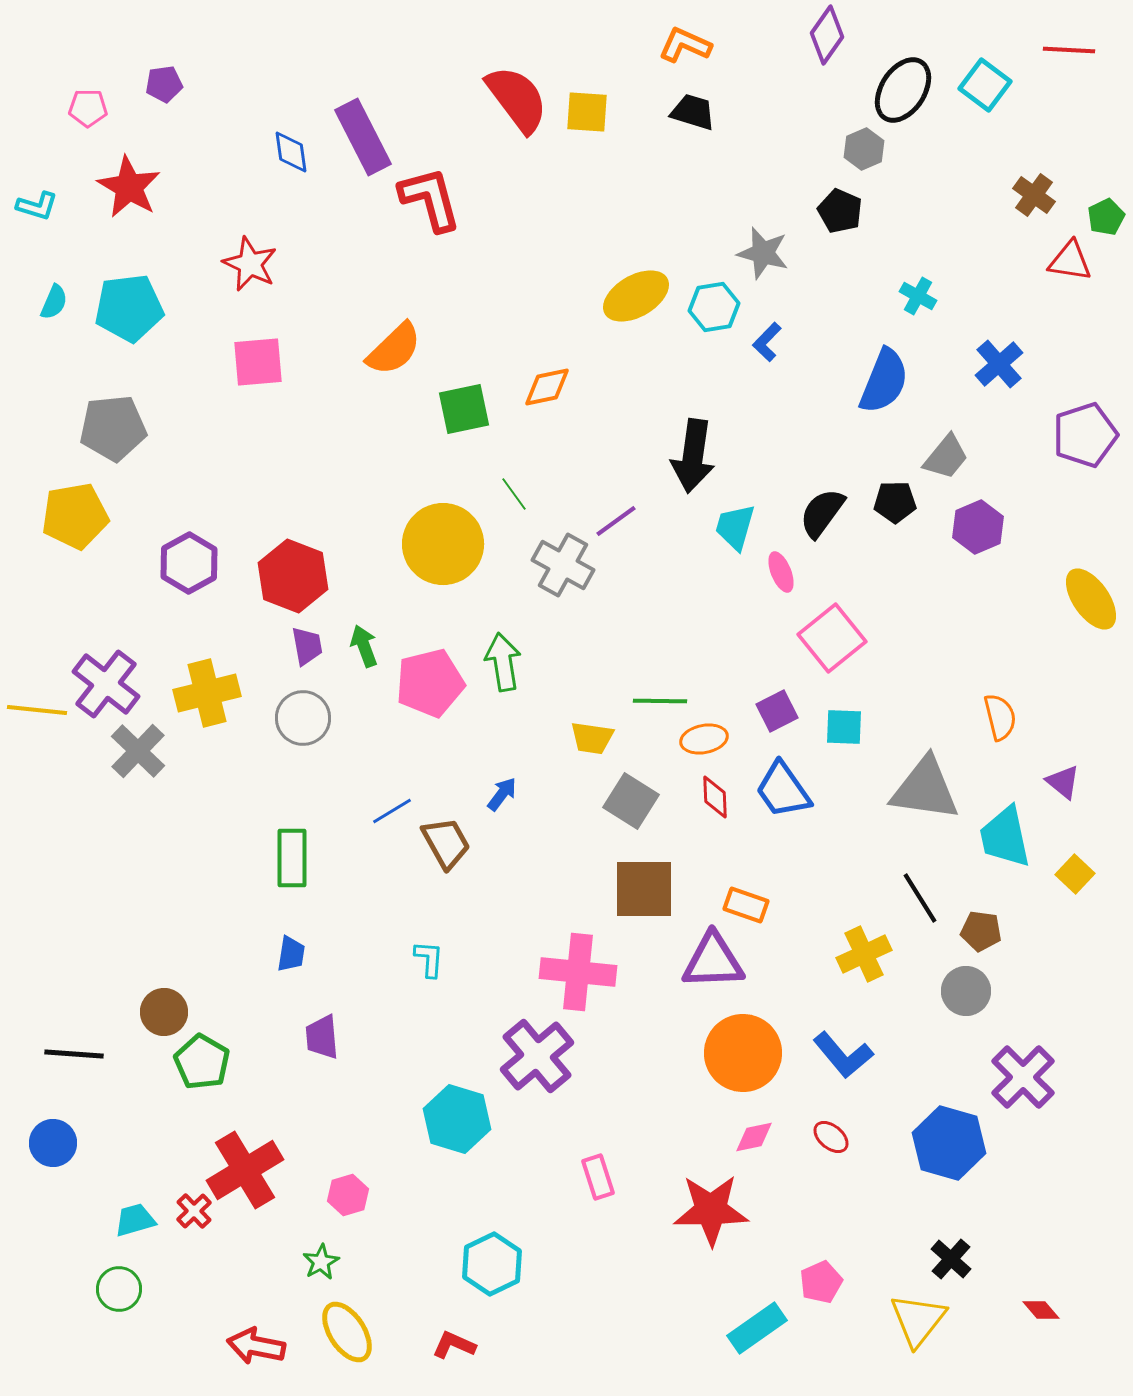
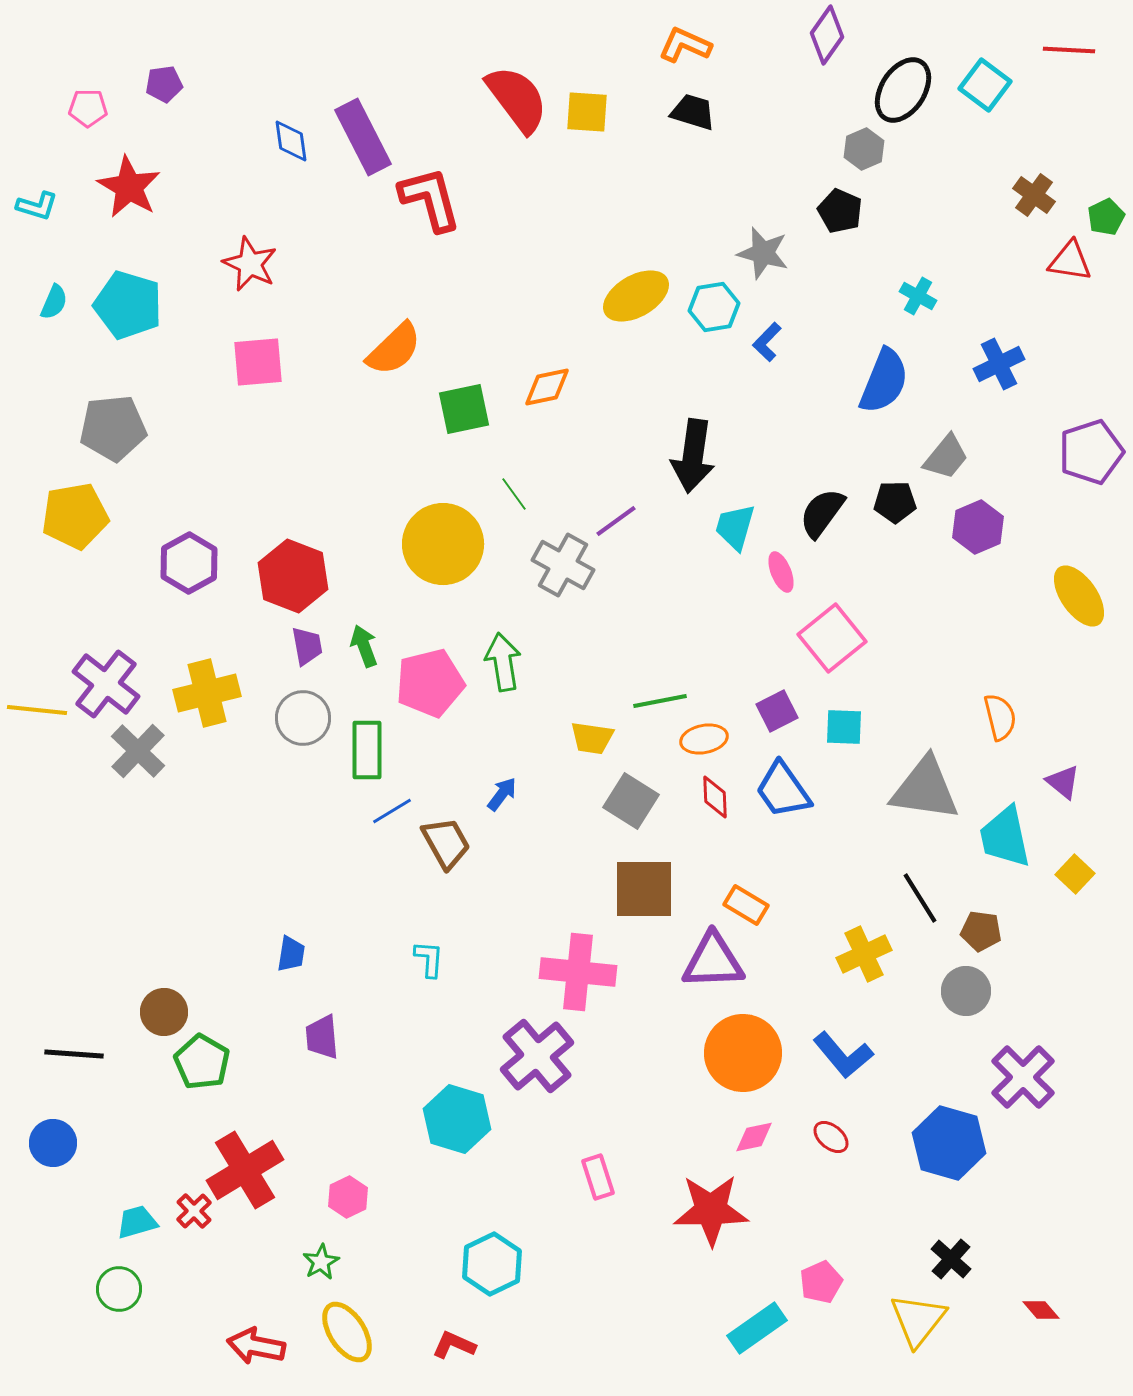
blue diamond at (291, 152): moved 11 px up
cyan pentagon at (129, 308): moved 1 px left, 3 px up; rotated 24 degrees clockwise
blue cross at (999, 364): rotated 15 degrees clockwise
purple pentagon at (1085, 435): moved 6 px right, 17 px down
yellow ellipse at (1091, 599): moved 12 px left, 3 px up
green line at (660, 701): rotated 12 degrees counterclockwise
green rectangle at (292, 858): moved 75 px right, 108 px up
orange rectangle at (746, 905): rotated 12 degrees clockwise
pink hexagon at (348, 1195): moved 2 px down; rotated 9 degrees counterclockwise
cyan trapezoid at (135, 1220): moved 2 px right, 2 px down
